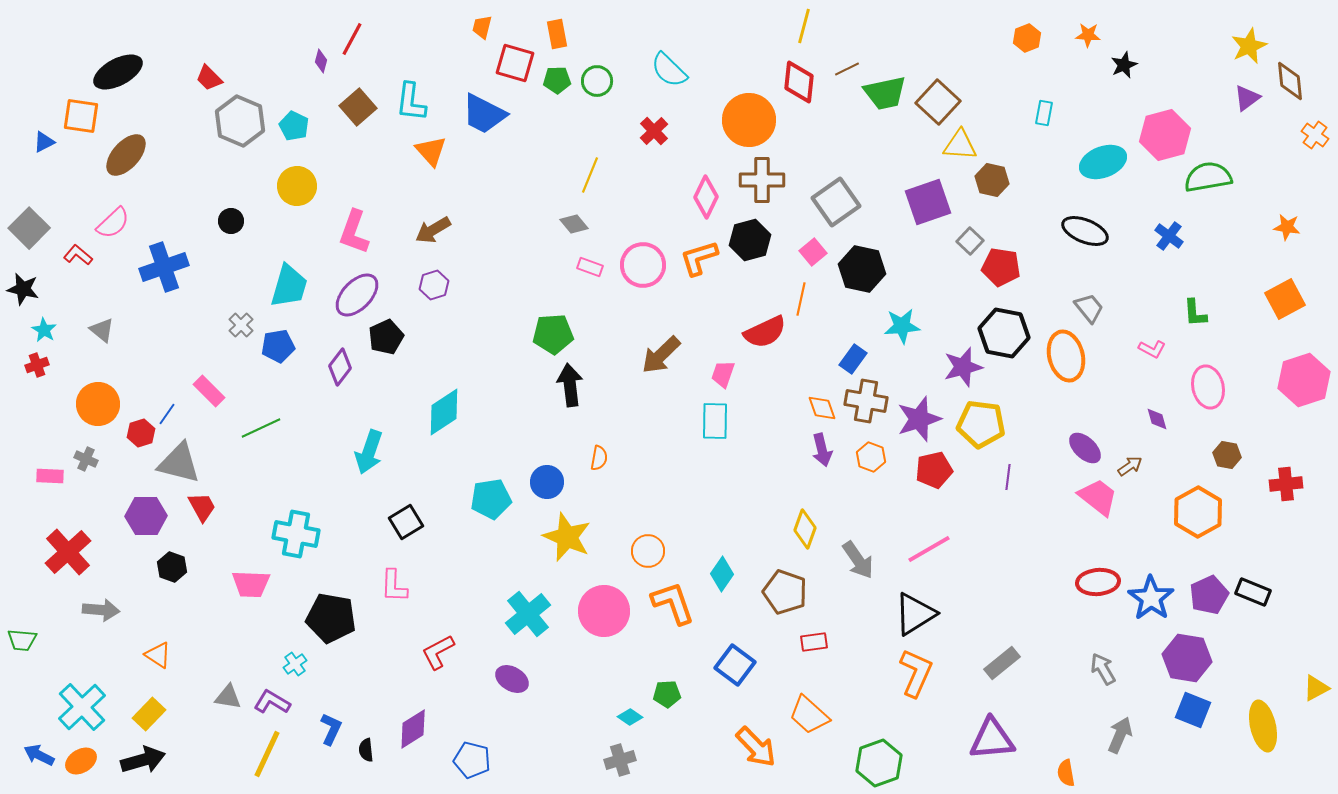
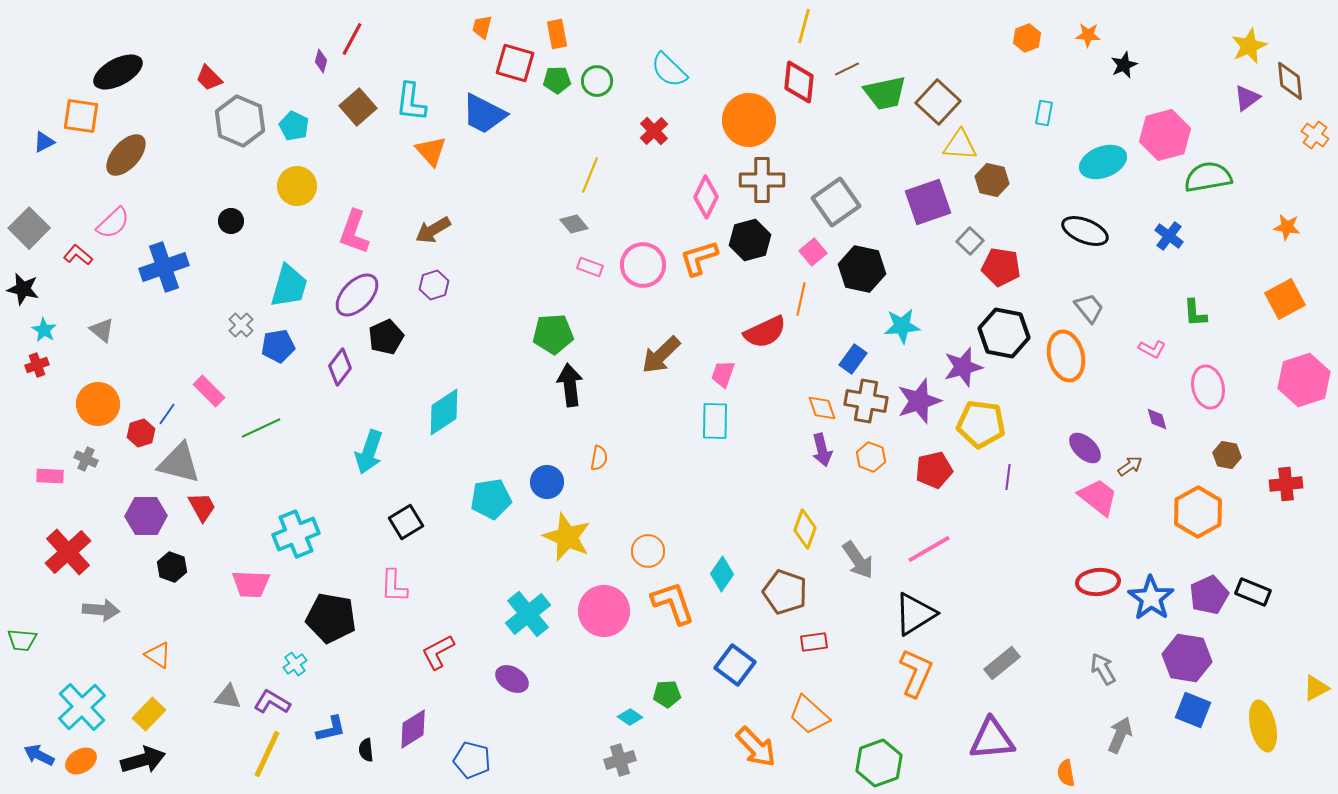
purple star at (919, 419): moved 18 px up
cyan cross at (296, 534): rotated 33 degrees counterclockwise
blue L-shape at (331, 729): rotated 52 degrees clockwise
